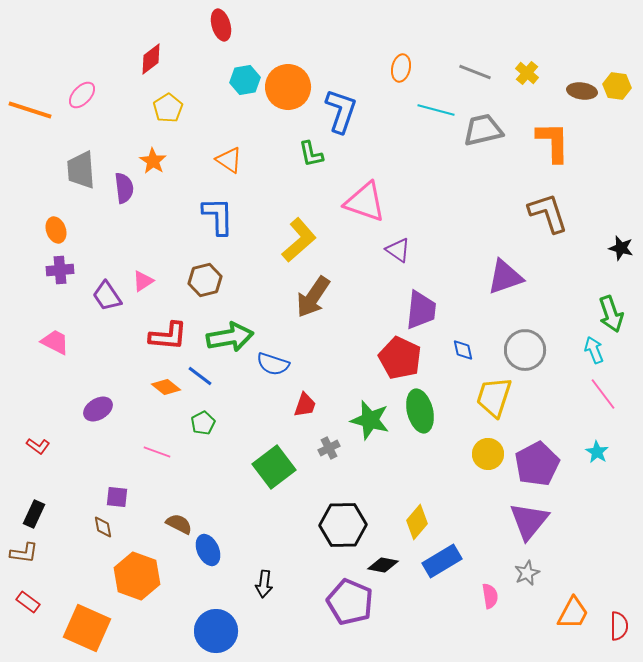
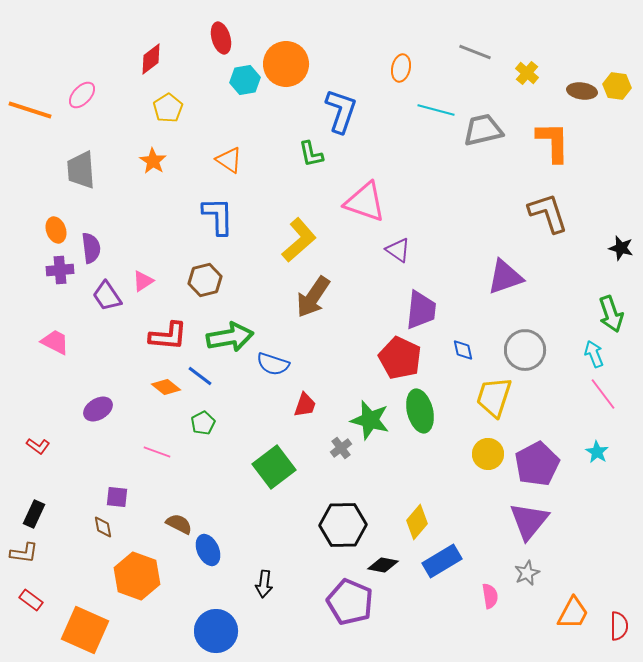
red ellipse at (221, 25): moved 13 px down
gray line at (475, 72): moved 20 px up
orange circle at (288, 87): moved 2 px left, 23 px up
purple semicircle at (124, 188): moved 33 px left, 60 px down
cyan arrow at (594, 350): moved 4 px down
gray cross at (329, 448): moved 12 px right; rotated 10 degrees counterclockwise
red rectangle at (28, 602): moved 3 px right, 2 px up
orange square at (87, 628): moved 2 px left, 2 px down
